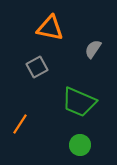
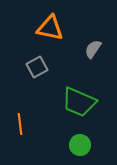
orange line: rotated 40 degrees counterclockwise
